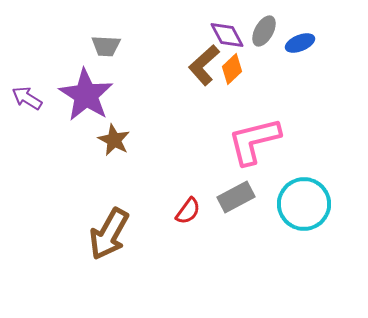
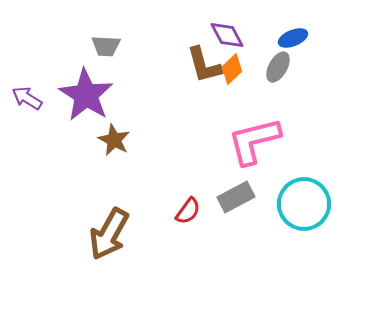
gray ellipse: moved 14 px right, 36 px down
blue ellipse: moved 7 px left, 5 px up
brown L-shape: rotated 63 degrees counterclockwise
